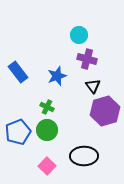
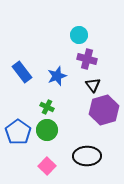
blue rectangle: moved 4 px right
black triangle: moved 1 px up
purple hexagon: moved 1 px left, 1 px up
blue pentagon: rotated 15 degrees counterclockwise
black ellipse: moved 3 px right
